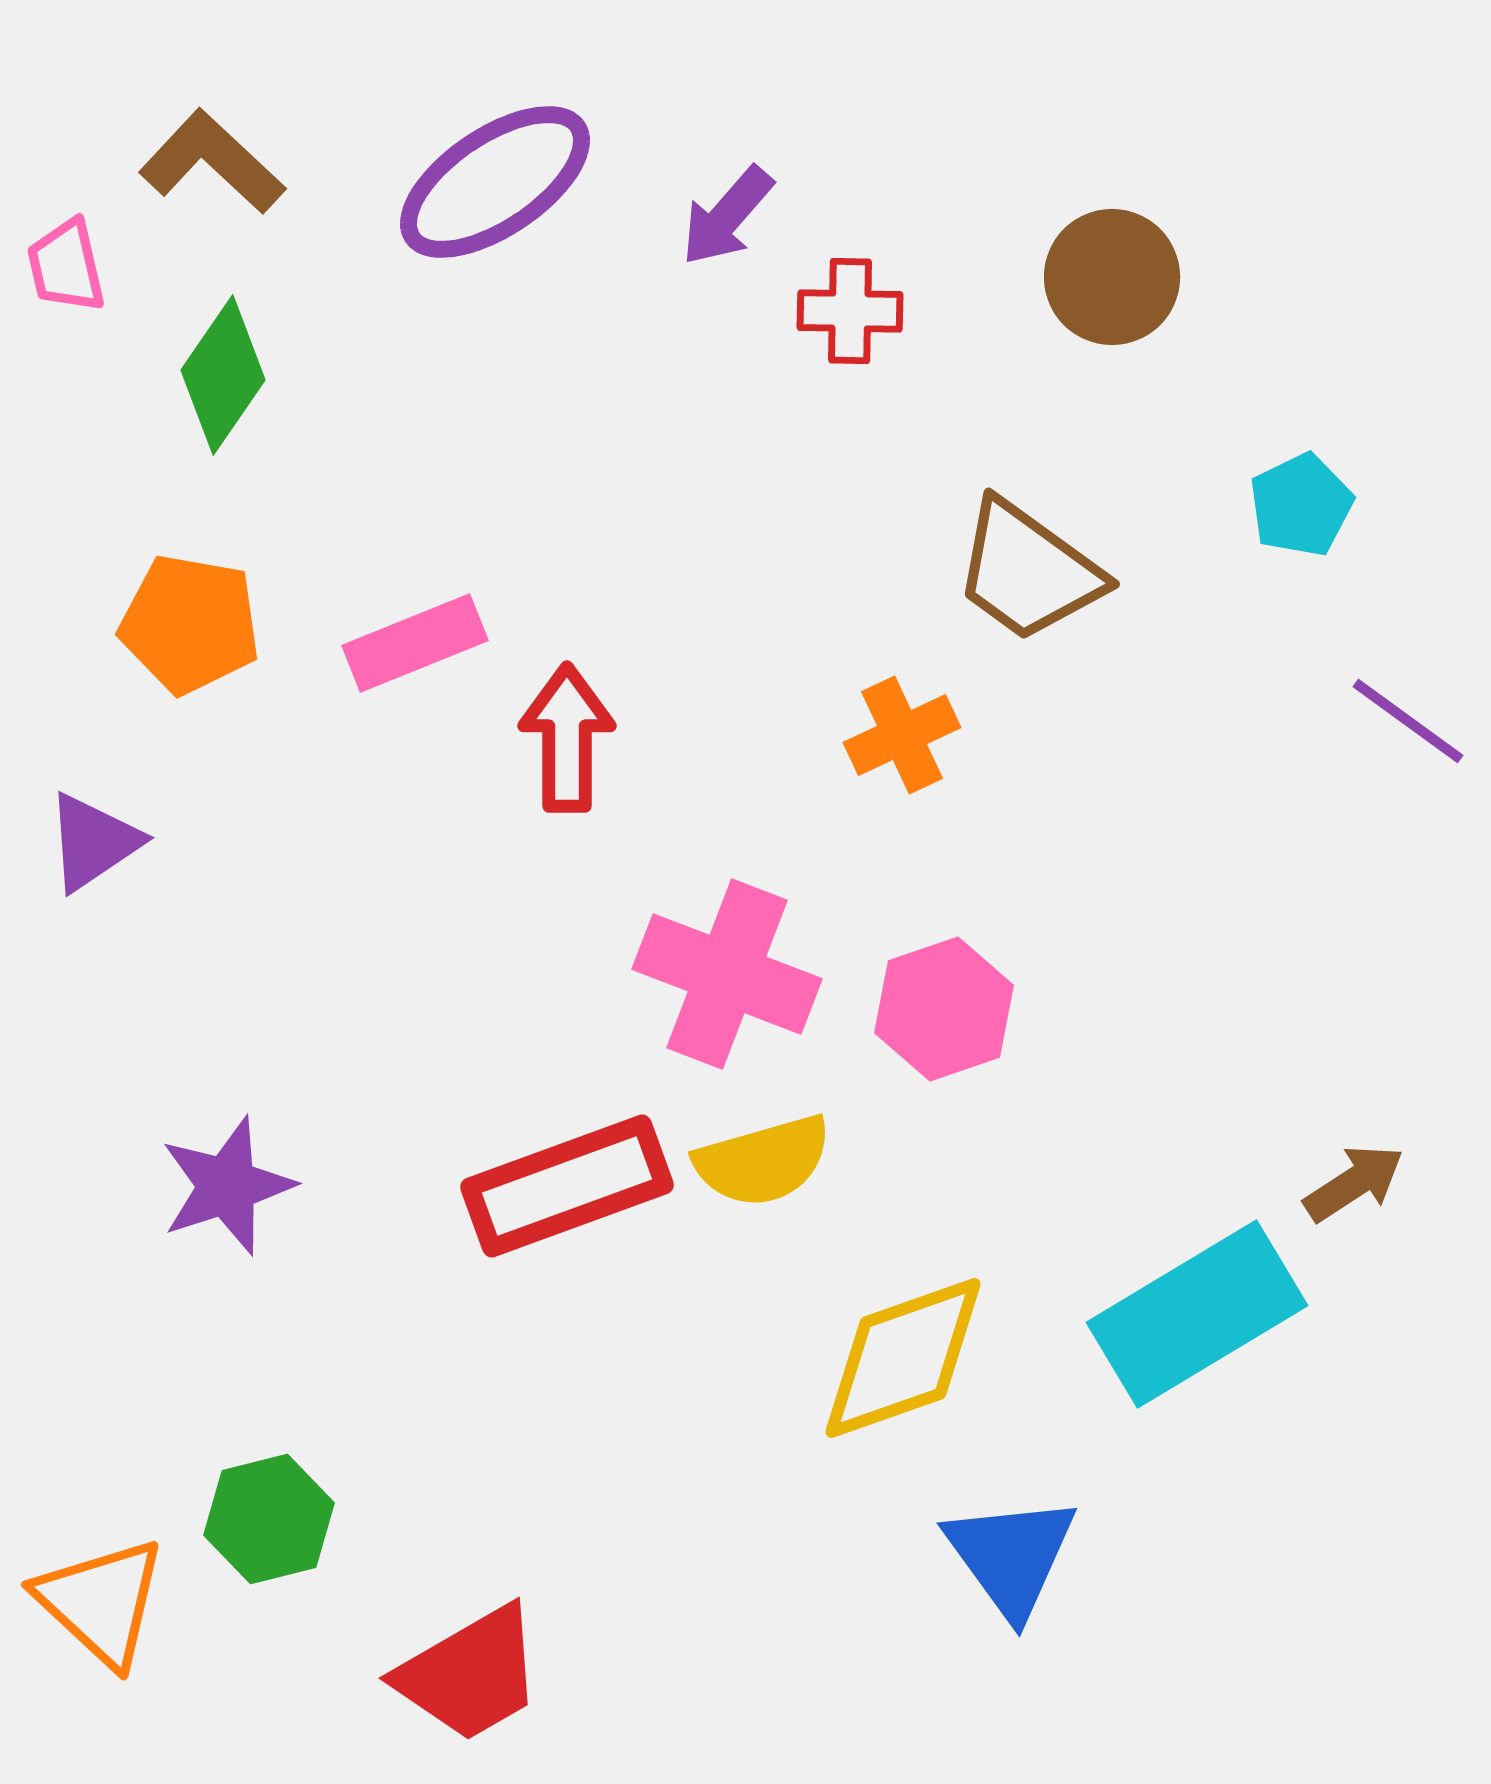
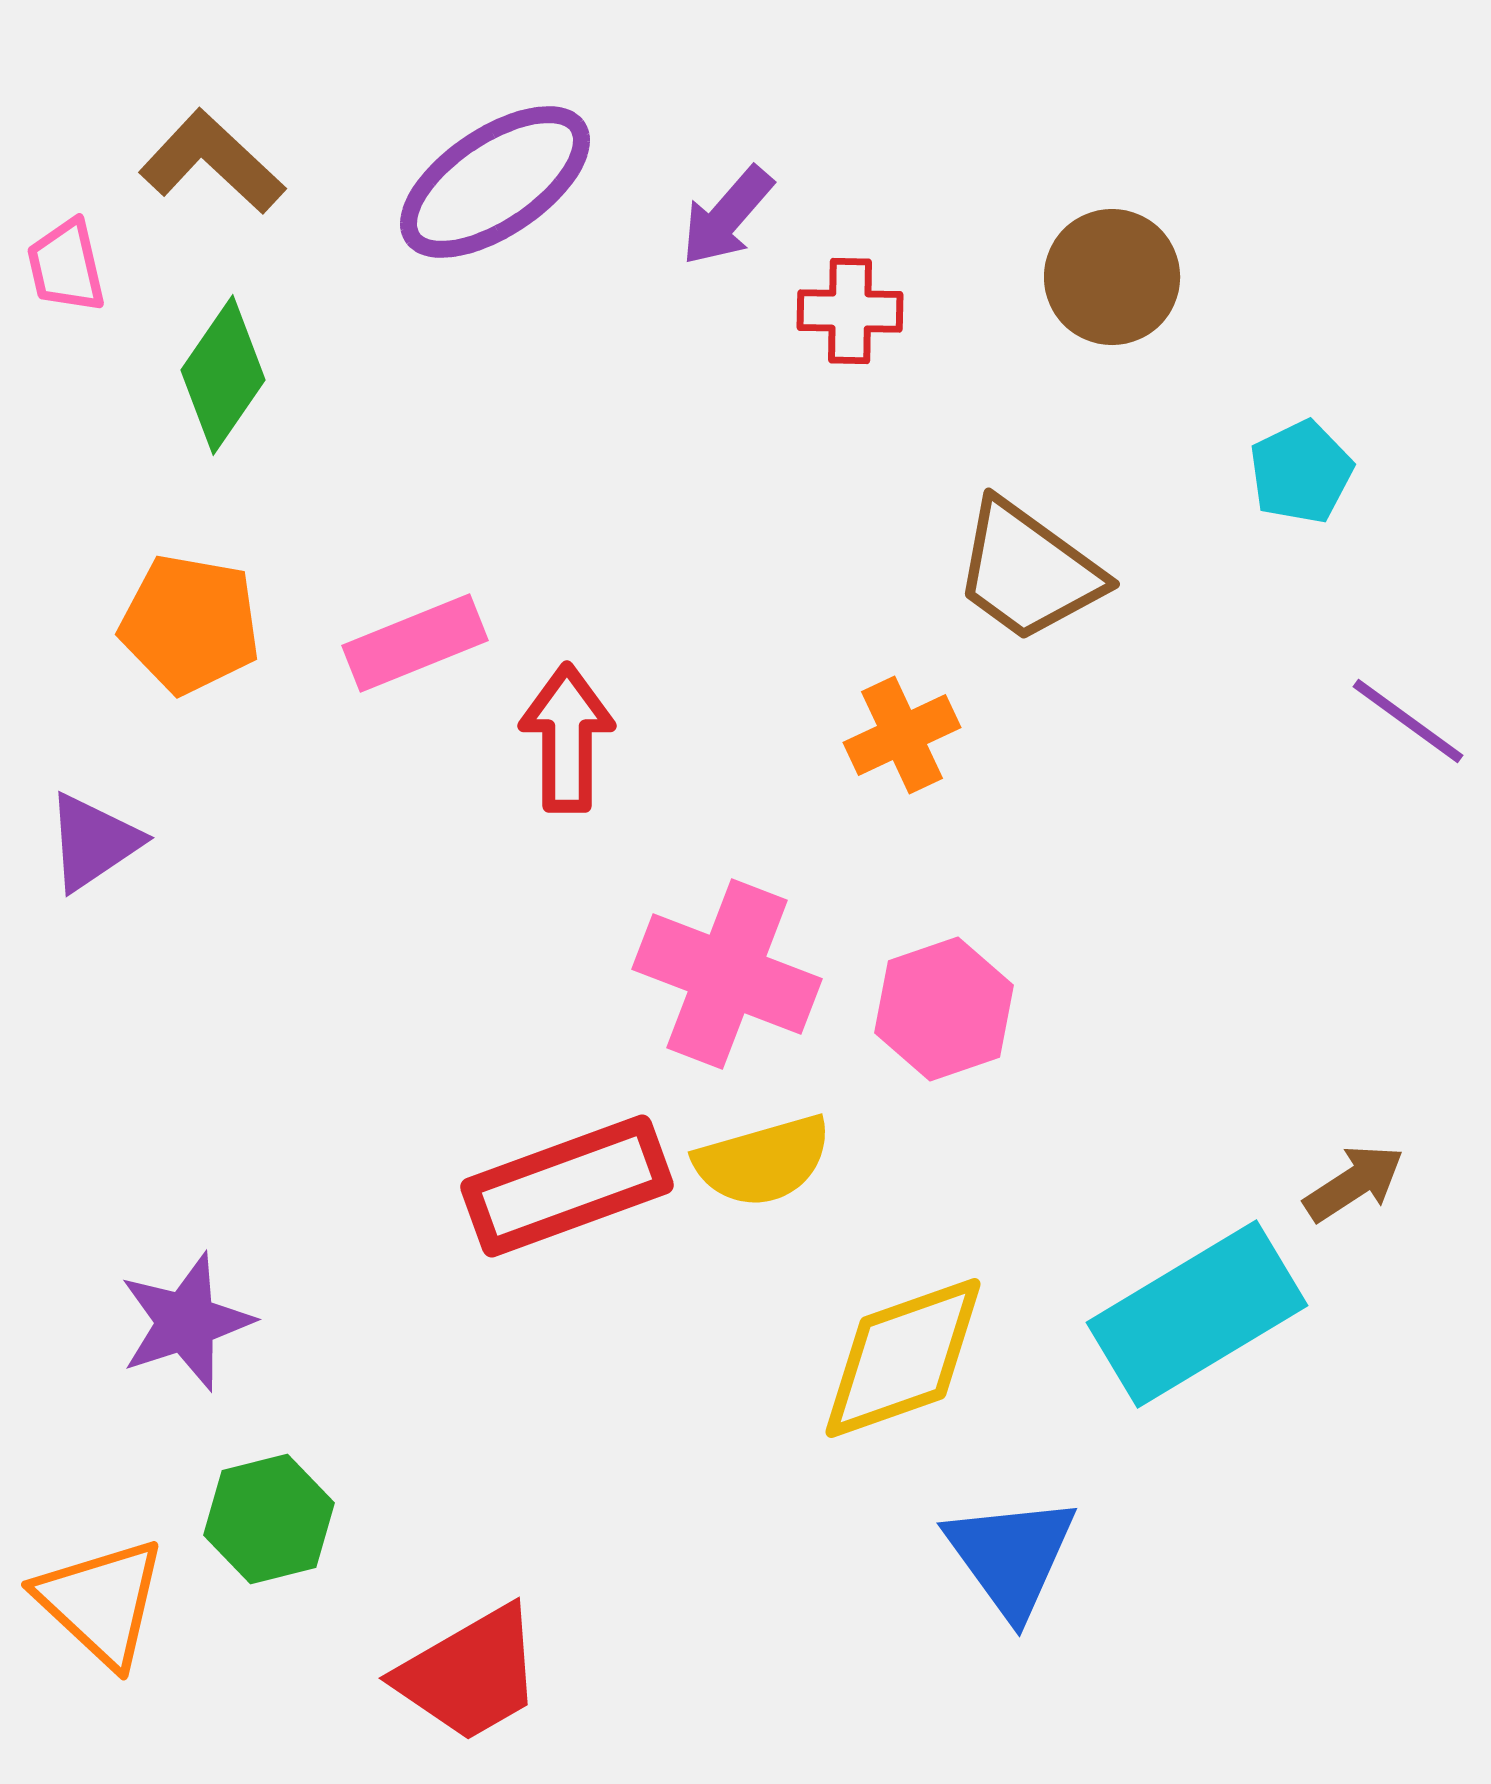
cyan pentagon: moved 33 px up
purple star: moved 41 px left, 136 px down
